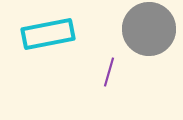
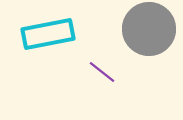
purple line: moved 7 px left; rotated 68 degrees counterclockwise
